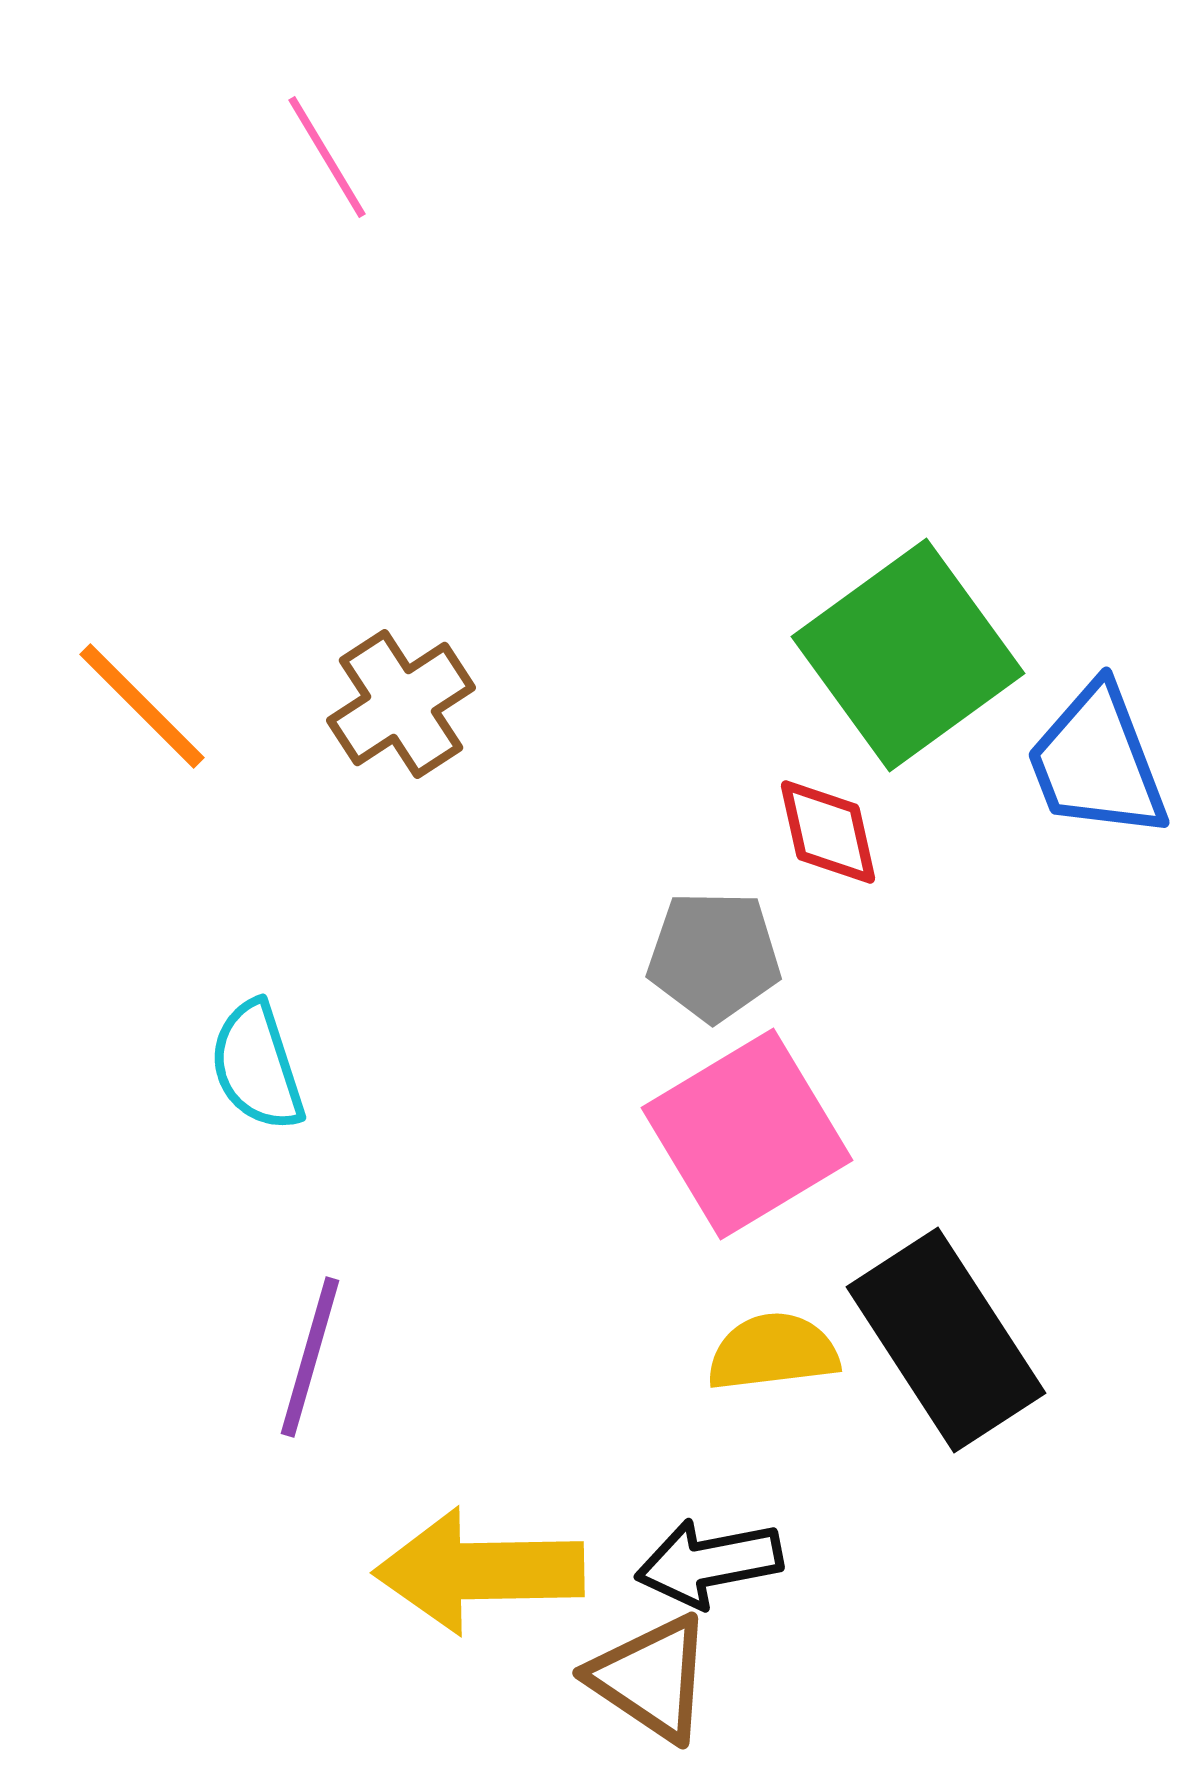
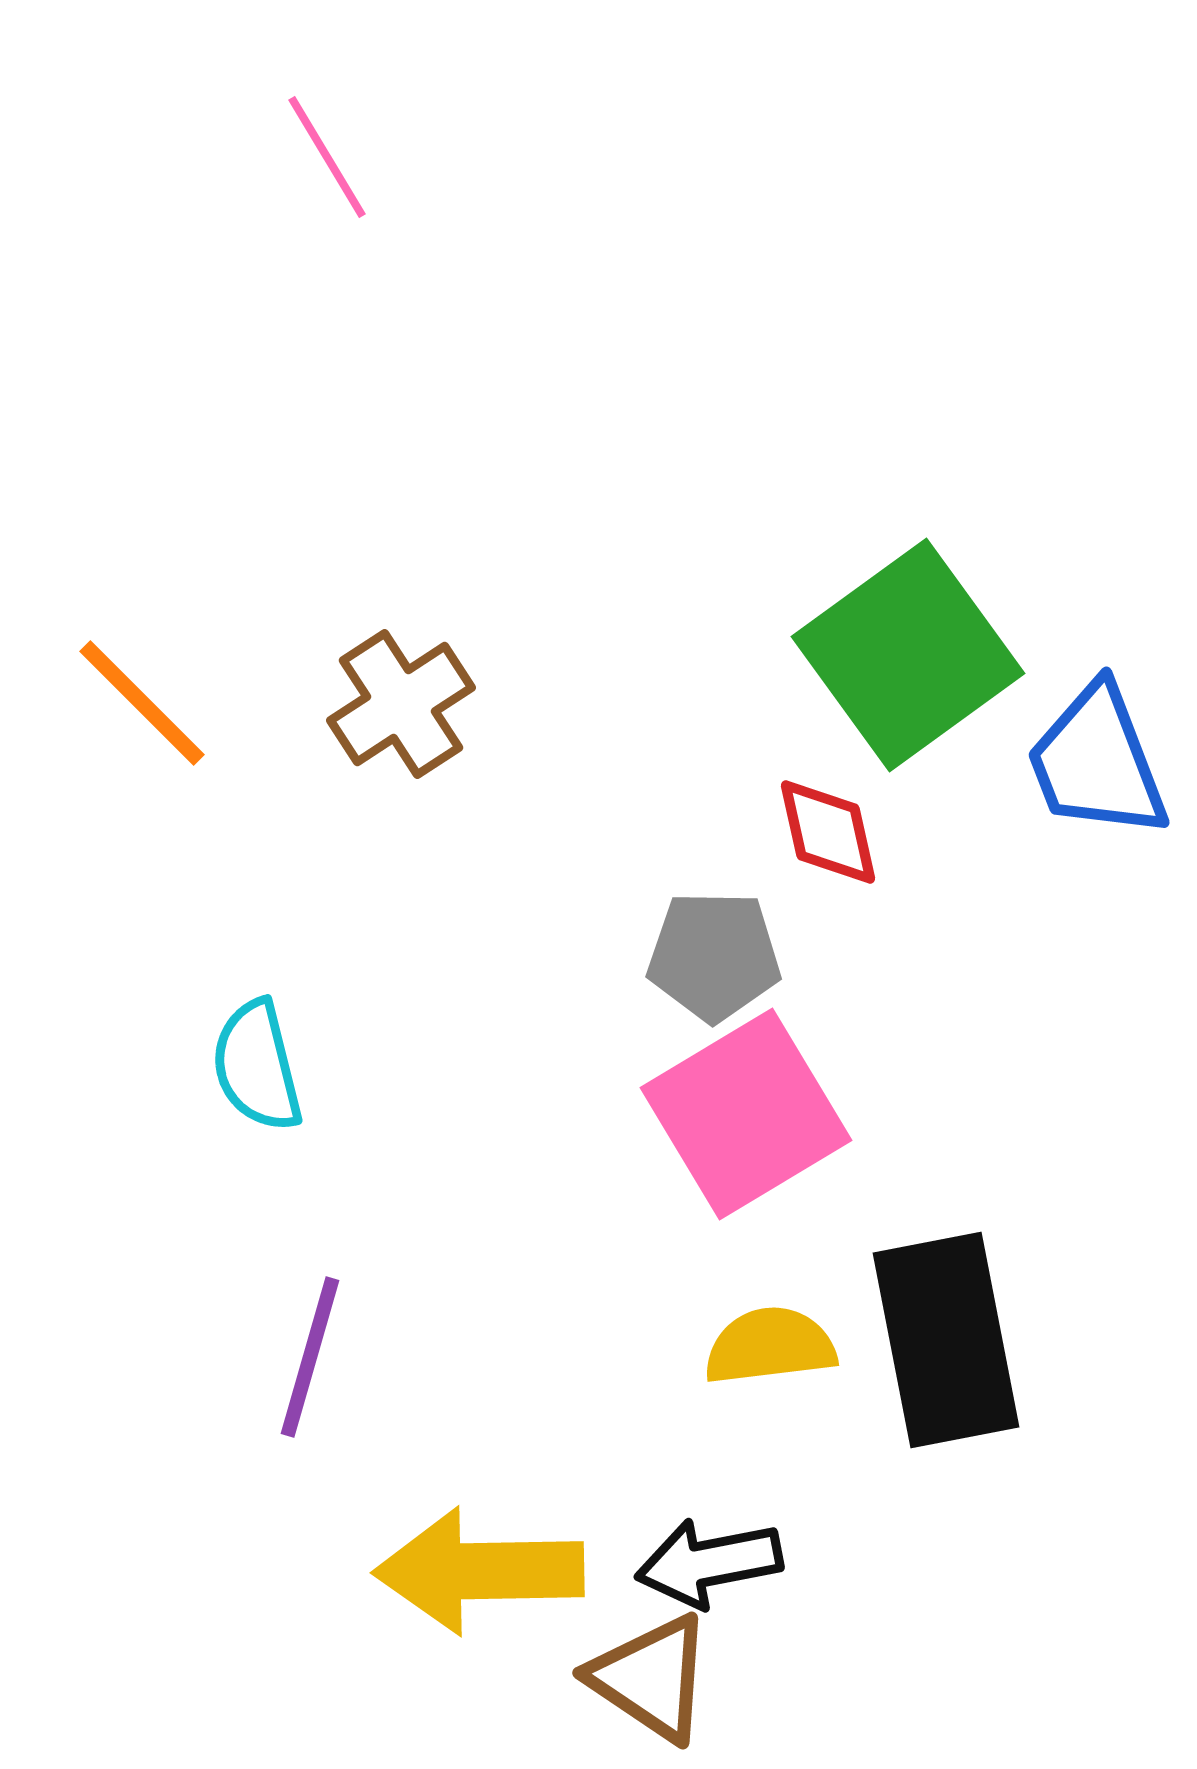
orange line: moved 3 px up
cyan semicircle: rotated 4 degrees clockwise
pink square: moved 1 px left, 20 px up
black rectangle: rotated 22 degrees clockwise
yellow semicircle: moved 3 px left, 6 px up
